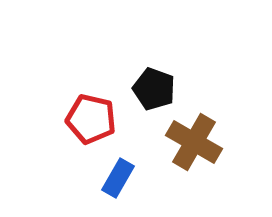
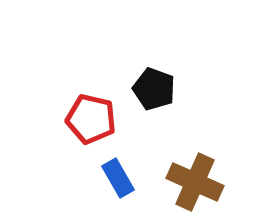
brown cross: moved 1 px right, 40 px down; rotated 6 degrees counterclockwise
blue rectangle: rotated 60 degrees counterclockwise
